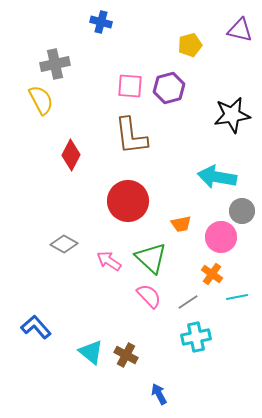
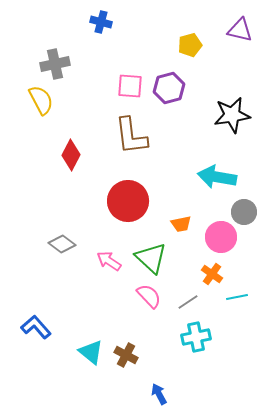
gray circle: moved 2 px right, 1 px down
gray diamond: moved 2 px left; rotated 8 degrees clockwise
